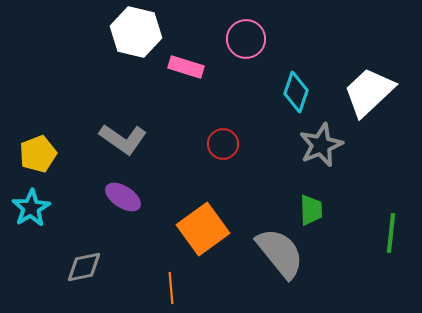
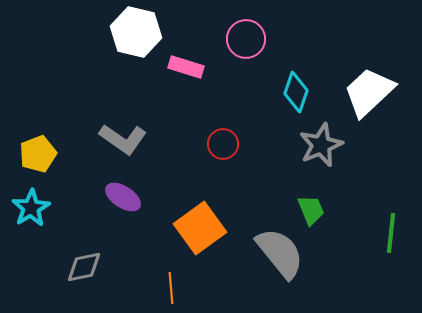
green trapezoid: rotated 20 degrees counterclockwise
orange square: moved 3 px left, 1 px up
